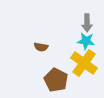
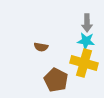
yellow cross: rotated 20 degrees counterclockwise
